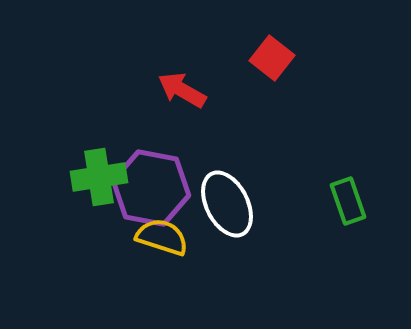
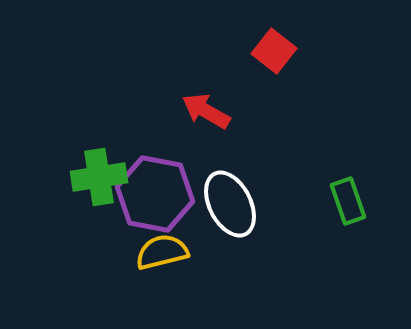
red square: moved 2 px right, 7 px up
red arrow: moved 24 px right, 21 px down
purple hexagon: moved 4 px right, 6 px down
white ellipse: moved 3 px right
yellow semicircle: moved 15 px down; rotated 32 degrees counterclockwise
